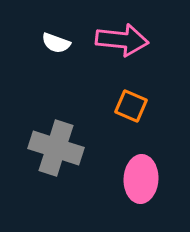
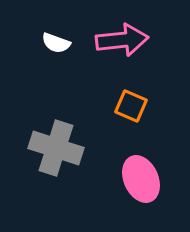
pink arrow: rotated 12 degrees counterclockwise
pink ellipse: rotated 27 degrees counterclockwise
